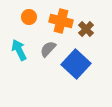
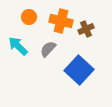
brown cross: rotated 21 degrees clockwise
cyan arrow: moved 1 px left, 4 px up; rotated 20 degrees counterclockwise
blue square: moved 3 px right, 6 px down
